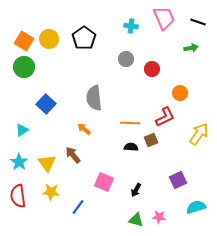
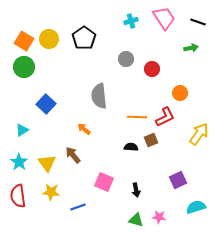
pink trapezoid: rotated 10 degrees counterclockwise
cyan cross: moved 5 px up; rotated 24 degrees counterclockwise
gray semicircle: moved 5 px right, 2 px up
orange line: moved 7 px right, 6 px up
black arrow: rotated 40 degrees counterclockwise
blue line: rotated 35 degrees clockwise
